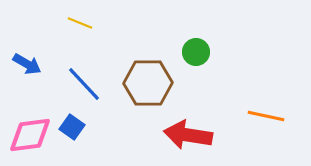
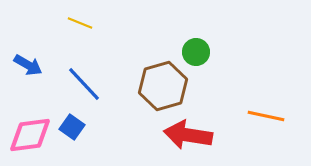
blue arrow: moved 1 px right, 1 px down
brown hexagon: moved 15 px right, 3 px down; rotated 15 degrees counterclockwise
